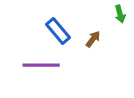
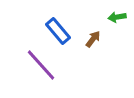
green arrow: moved 3 px left, 3 px down; rotated 96 degrees clockwise
purple line: rotated 48 degrees clockwise
